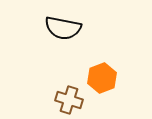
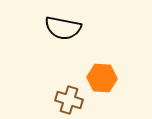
orange hexagon: rotated 24 degrees clockwise
